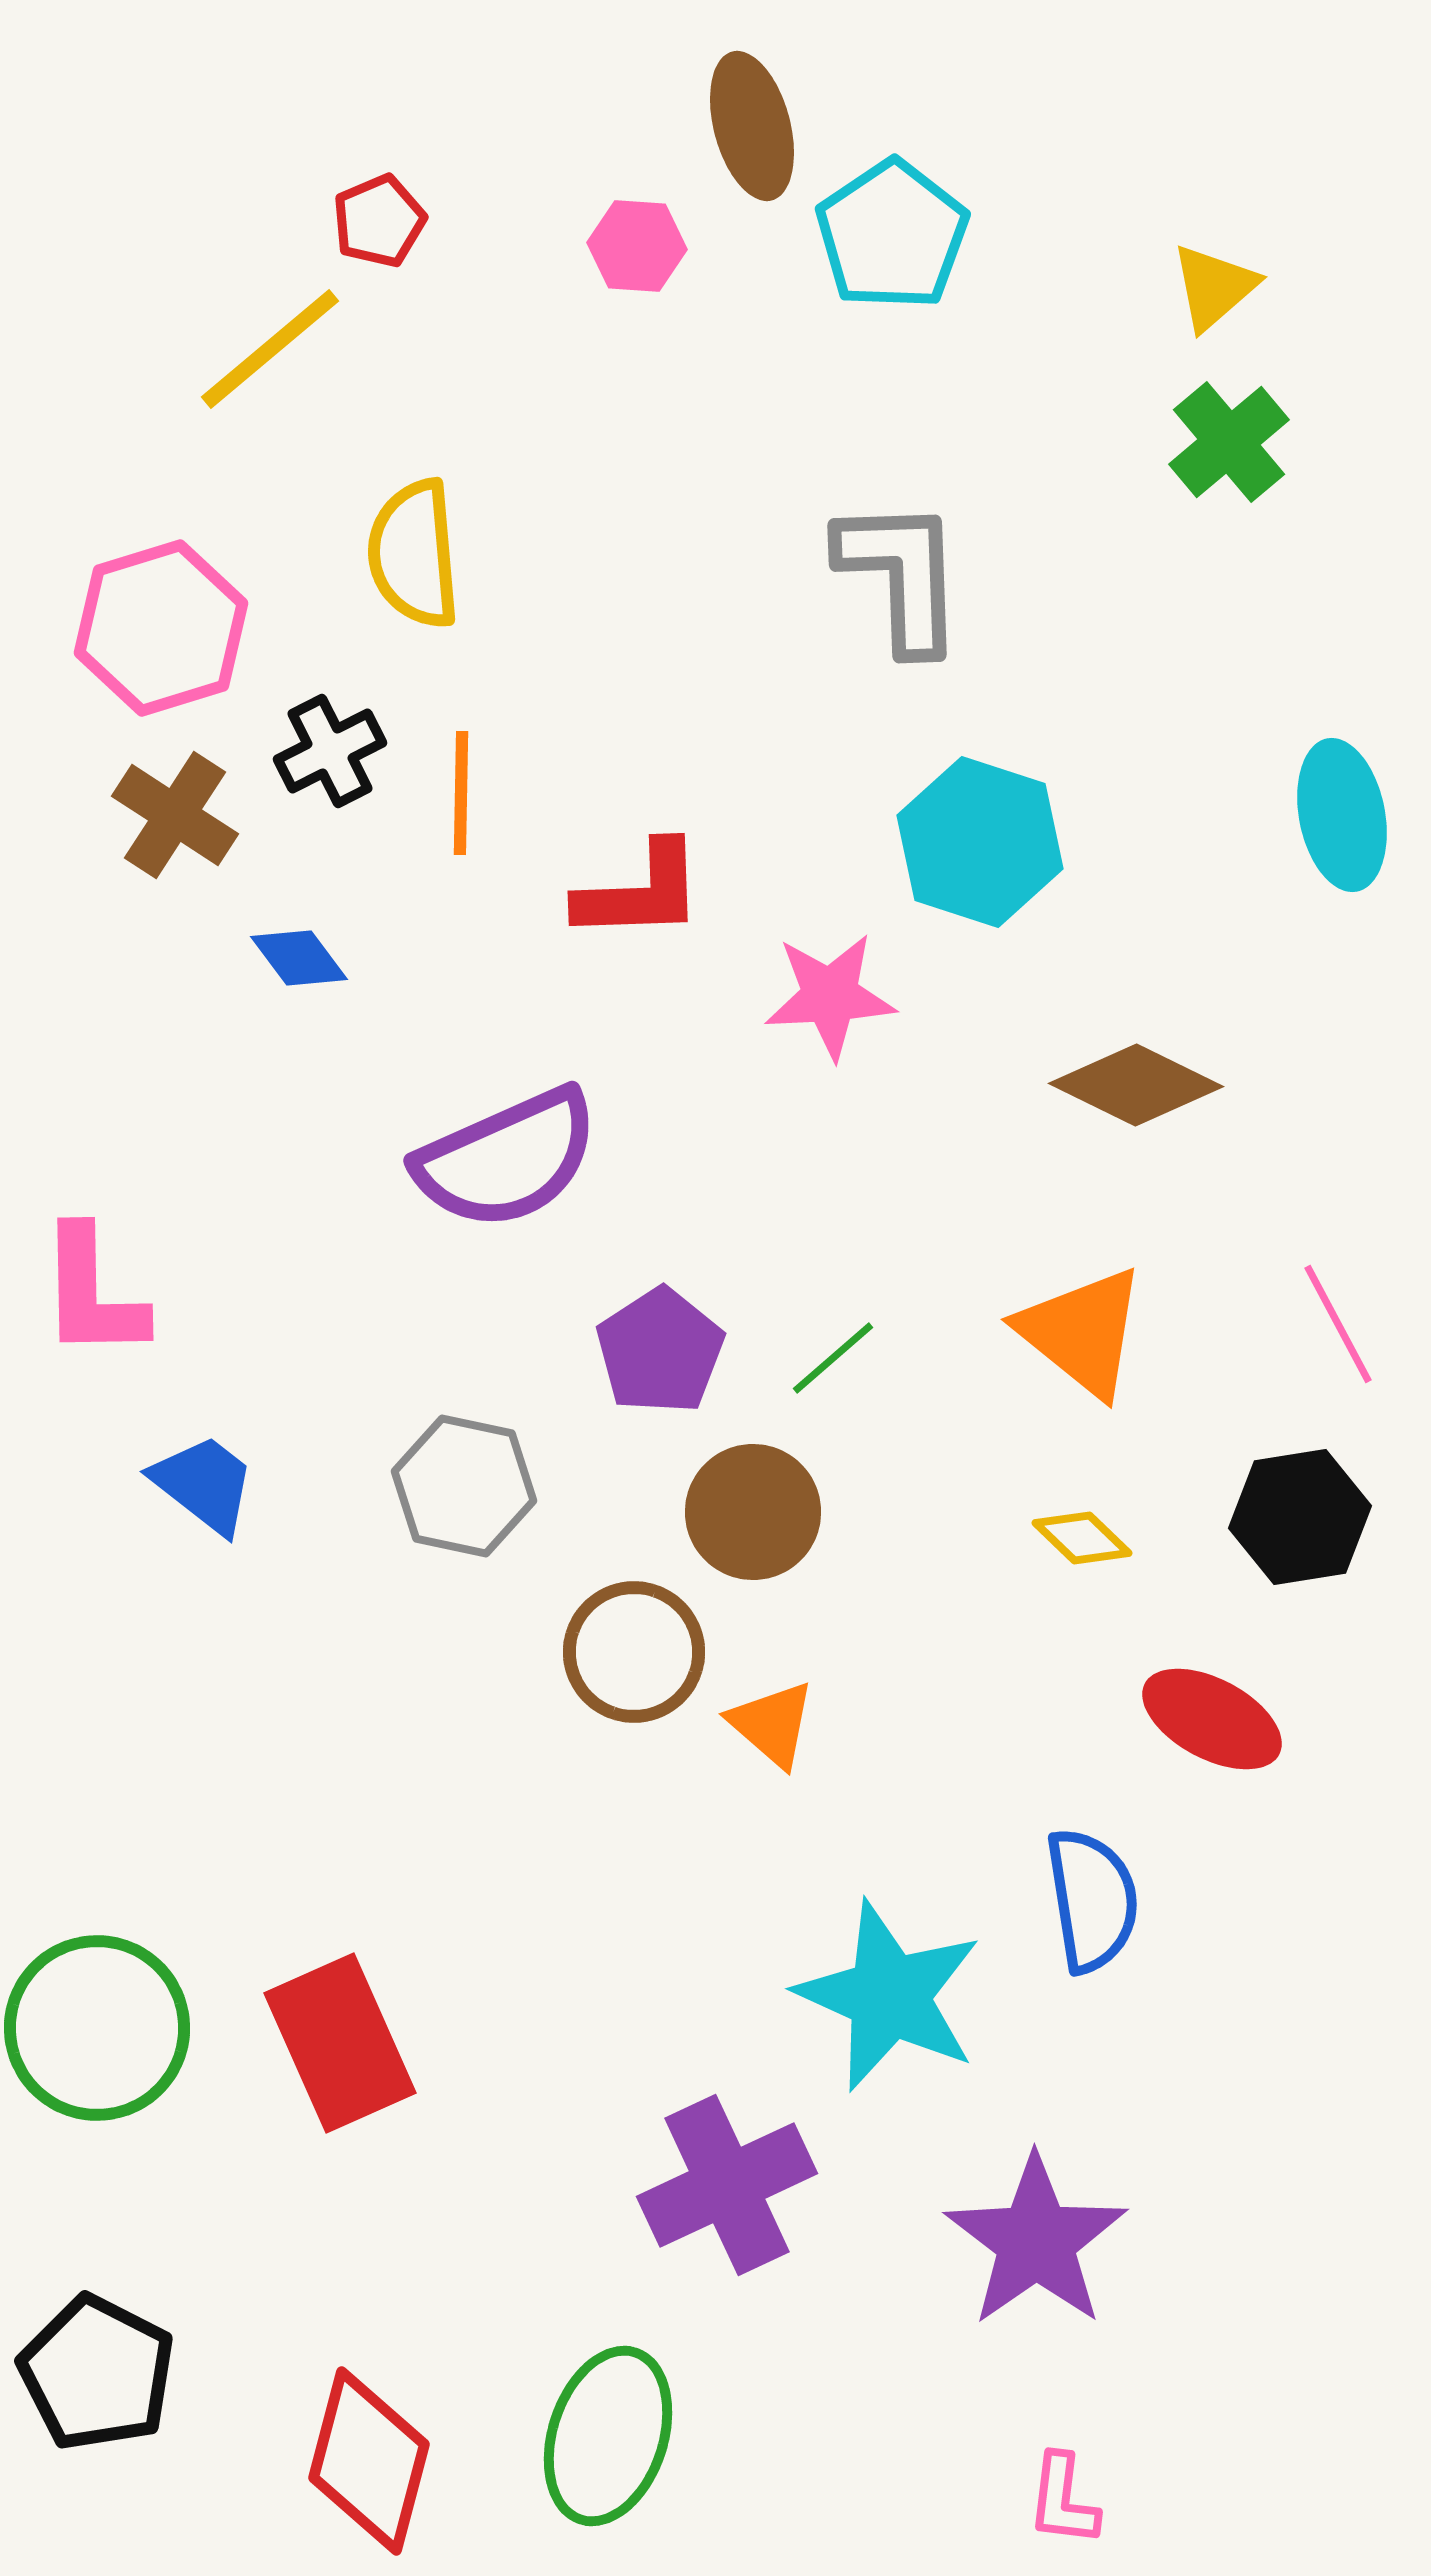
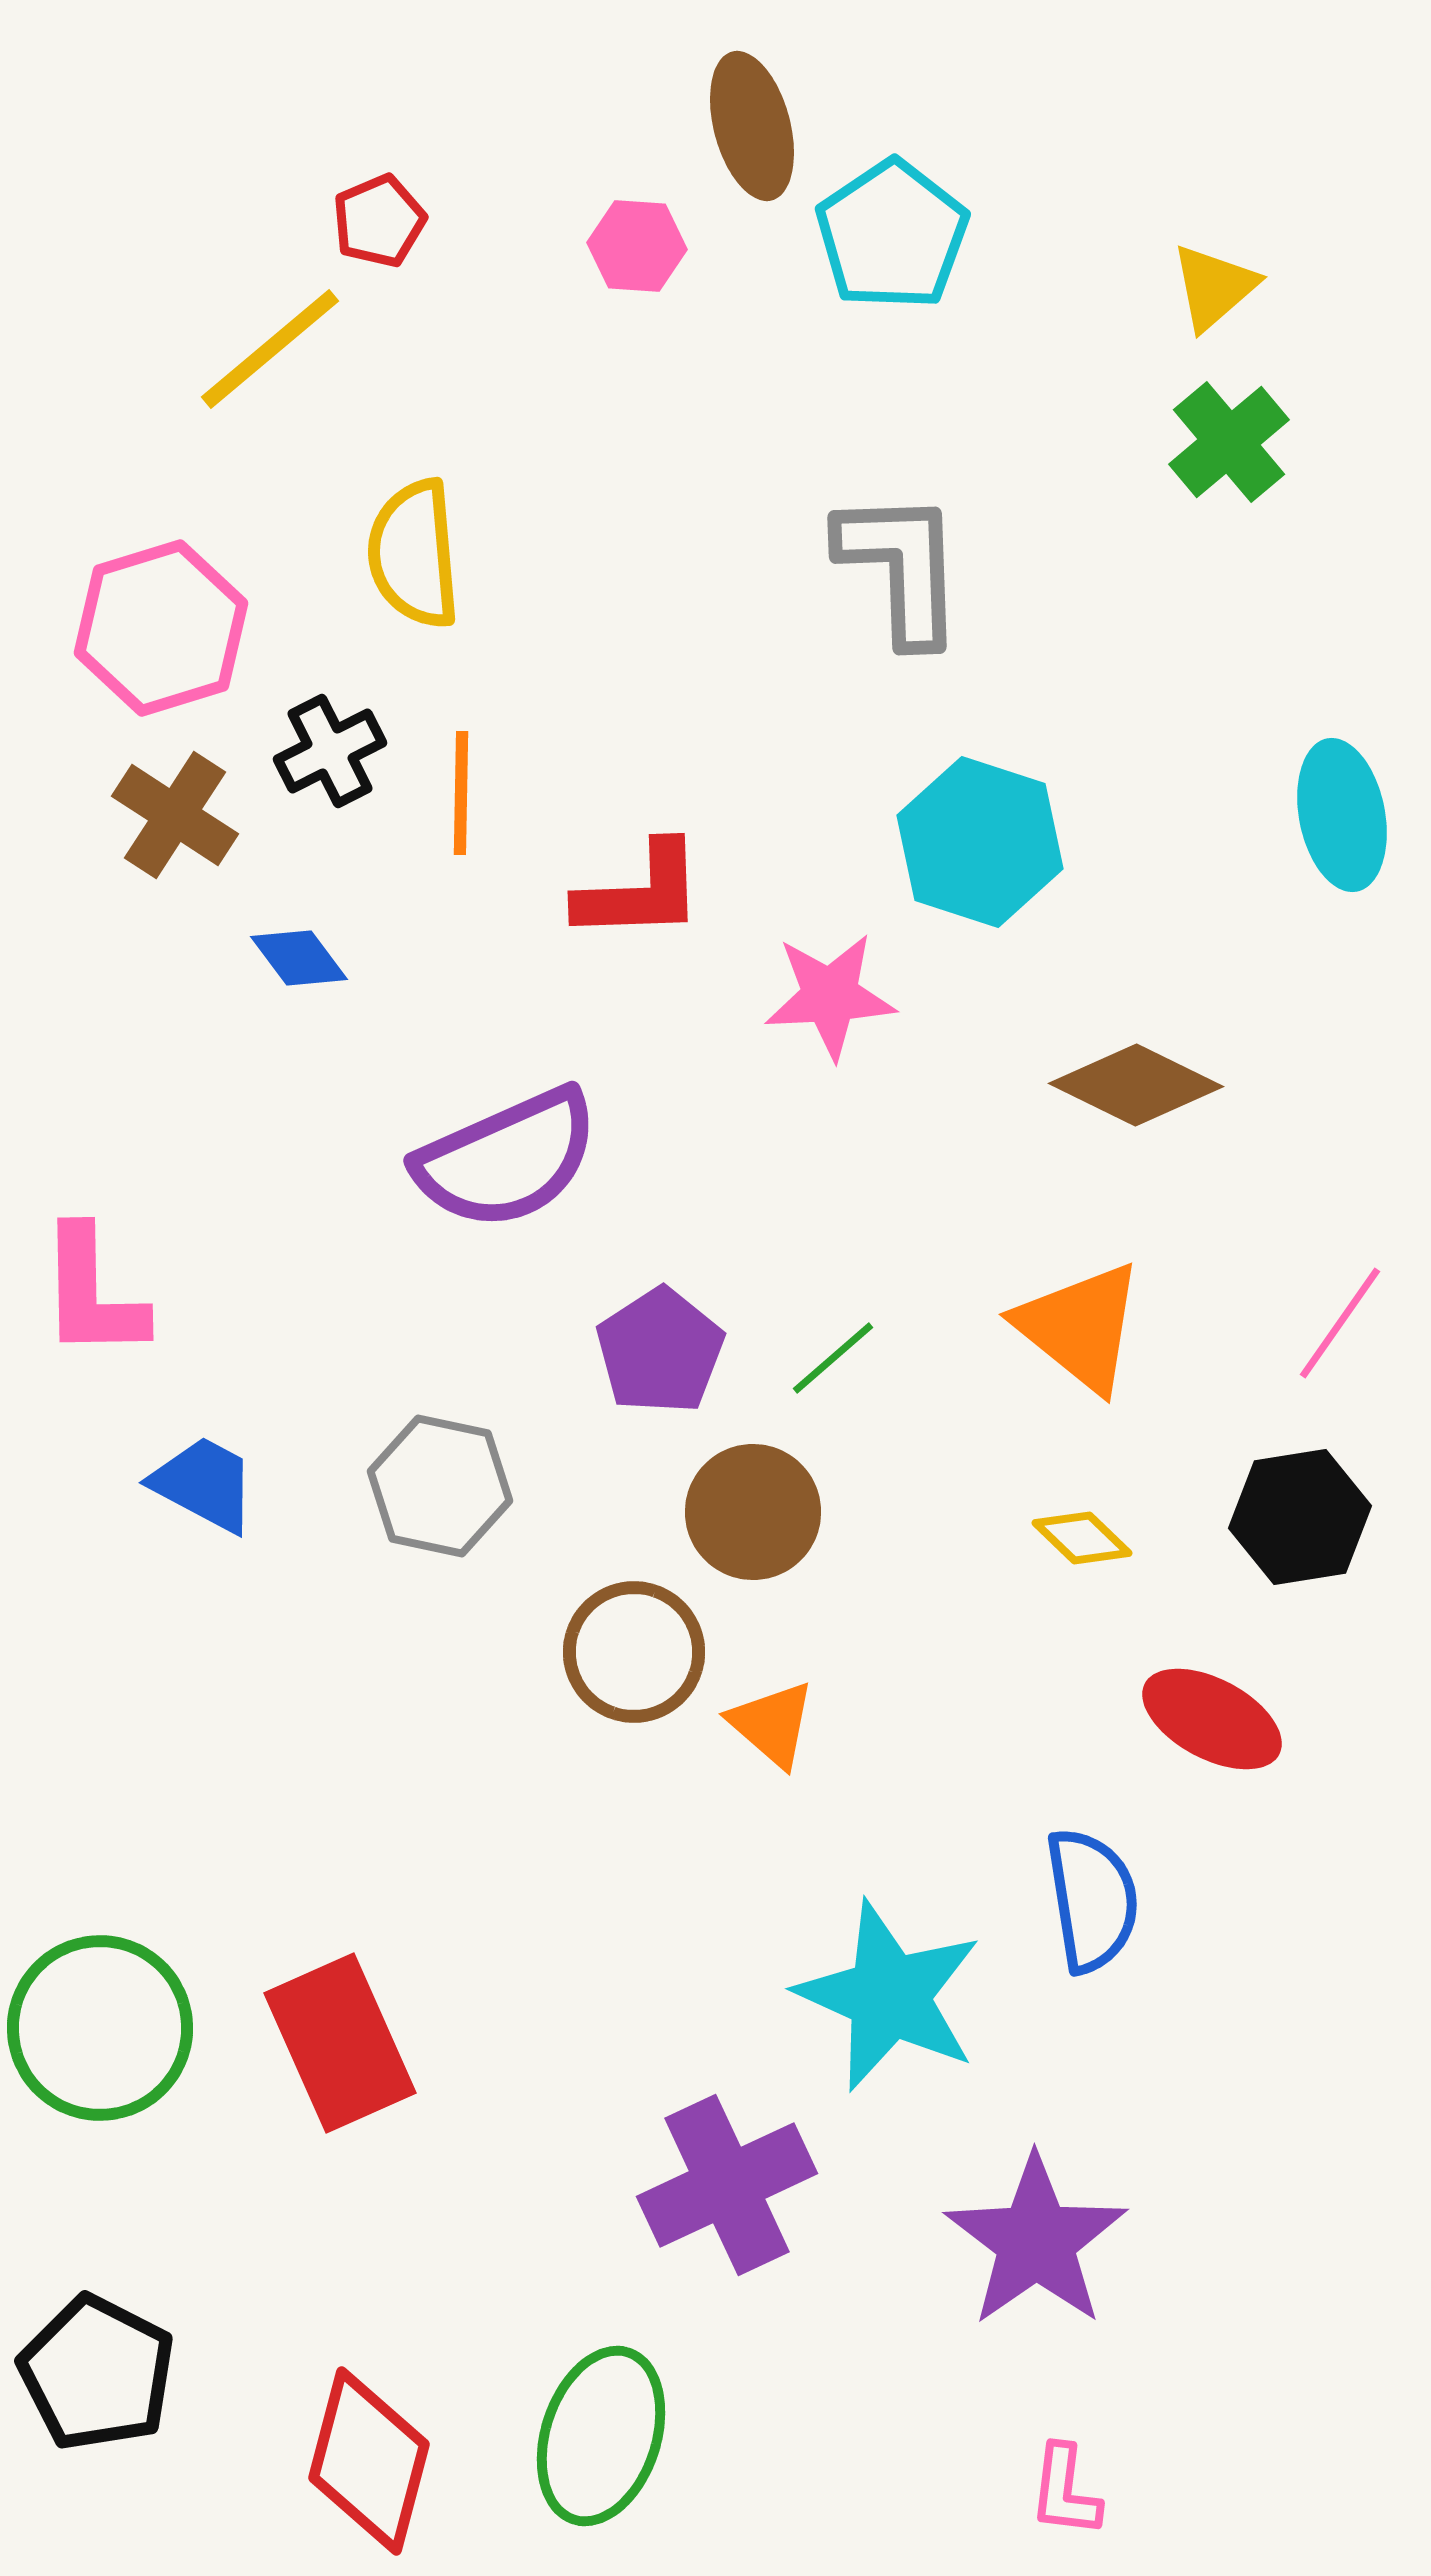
gray L-shape at (901, 575): moved 8 px up
pink line at (1338, 1324): moved 2 px right, 1 px up; rotated 63 degrees clockwise
orange triangle at (1082, 1332): moved 2 px left, 5 px up
blue trapezoid at (204, 1484): rotated 10 degrees counterclockwise
gray hexagon at (464, 1486): moved 24 px left
green circle at (97, 2028): moved 3 px right
green ellipse at (608, 2436): moved 7 px left
pink L-shape at (1063, 2500): moved 2 px right, 9 px up
